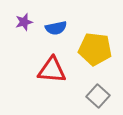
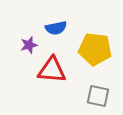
purple star: moved 5 px right, 23 px down
gray square: rotated 30 degrees counterclockwise
